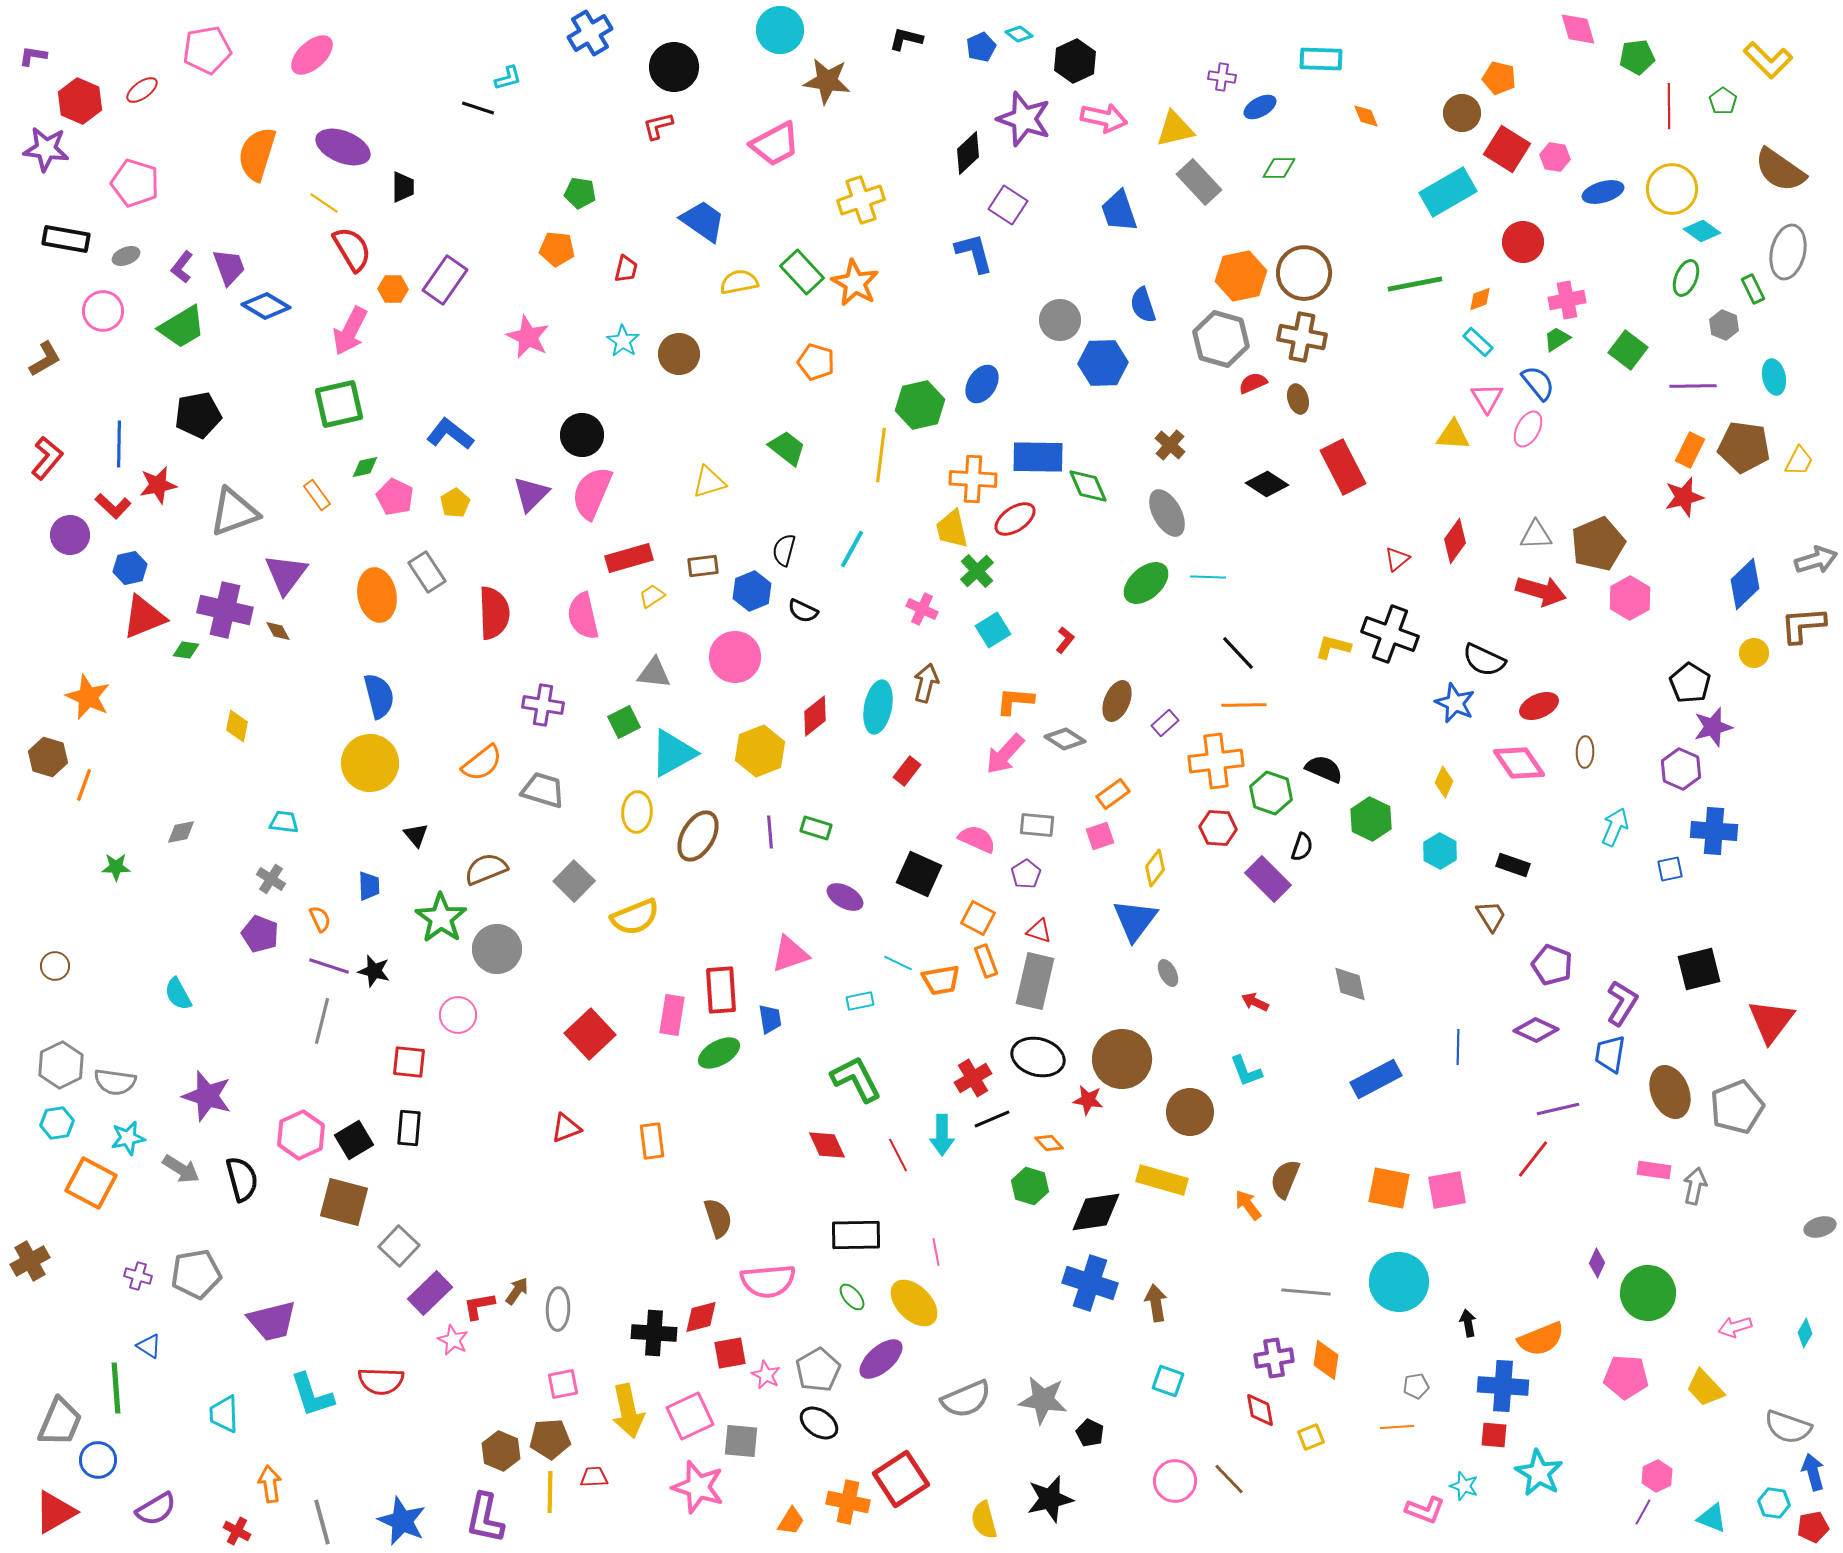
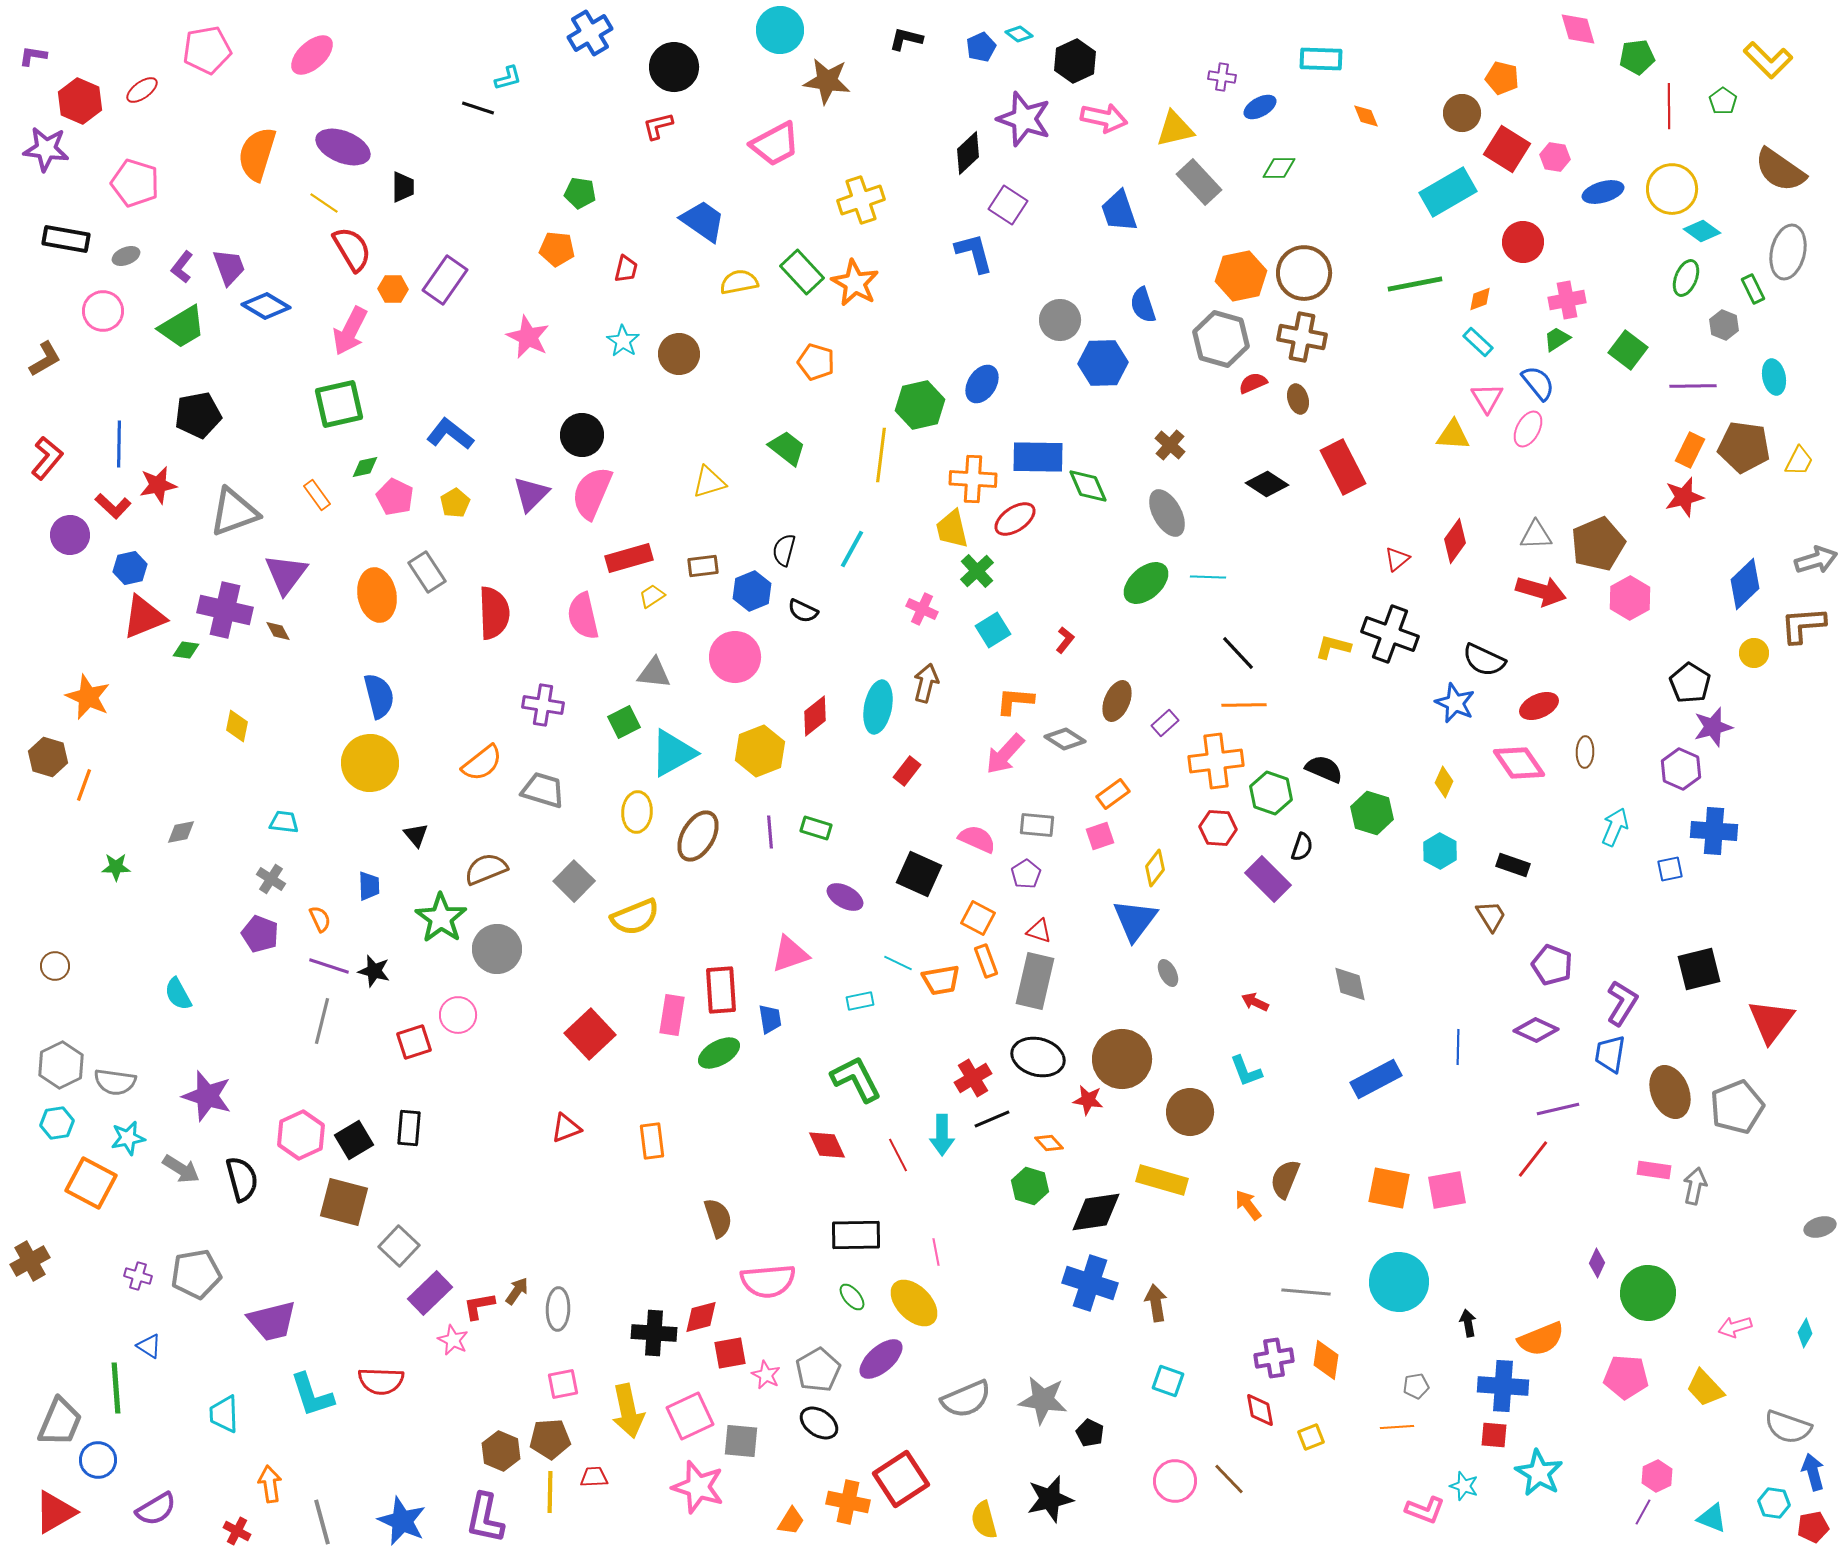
orange pentagon at (1499, 78): moved 3 px right
green hexagon at (1371, 819): moved 1 px right, 6 px up; rotated 9 degrees counterclockwise
red square at (409, 1062): moved 5 px right, 20 px up; rotated 24 degrees counterclockwise
